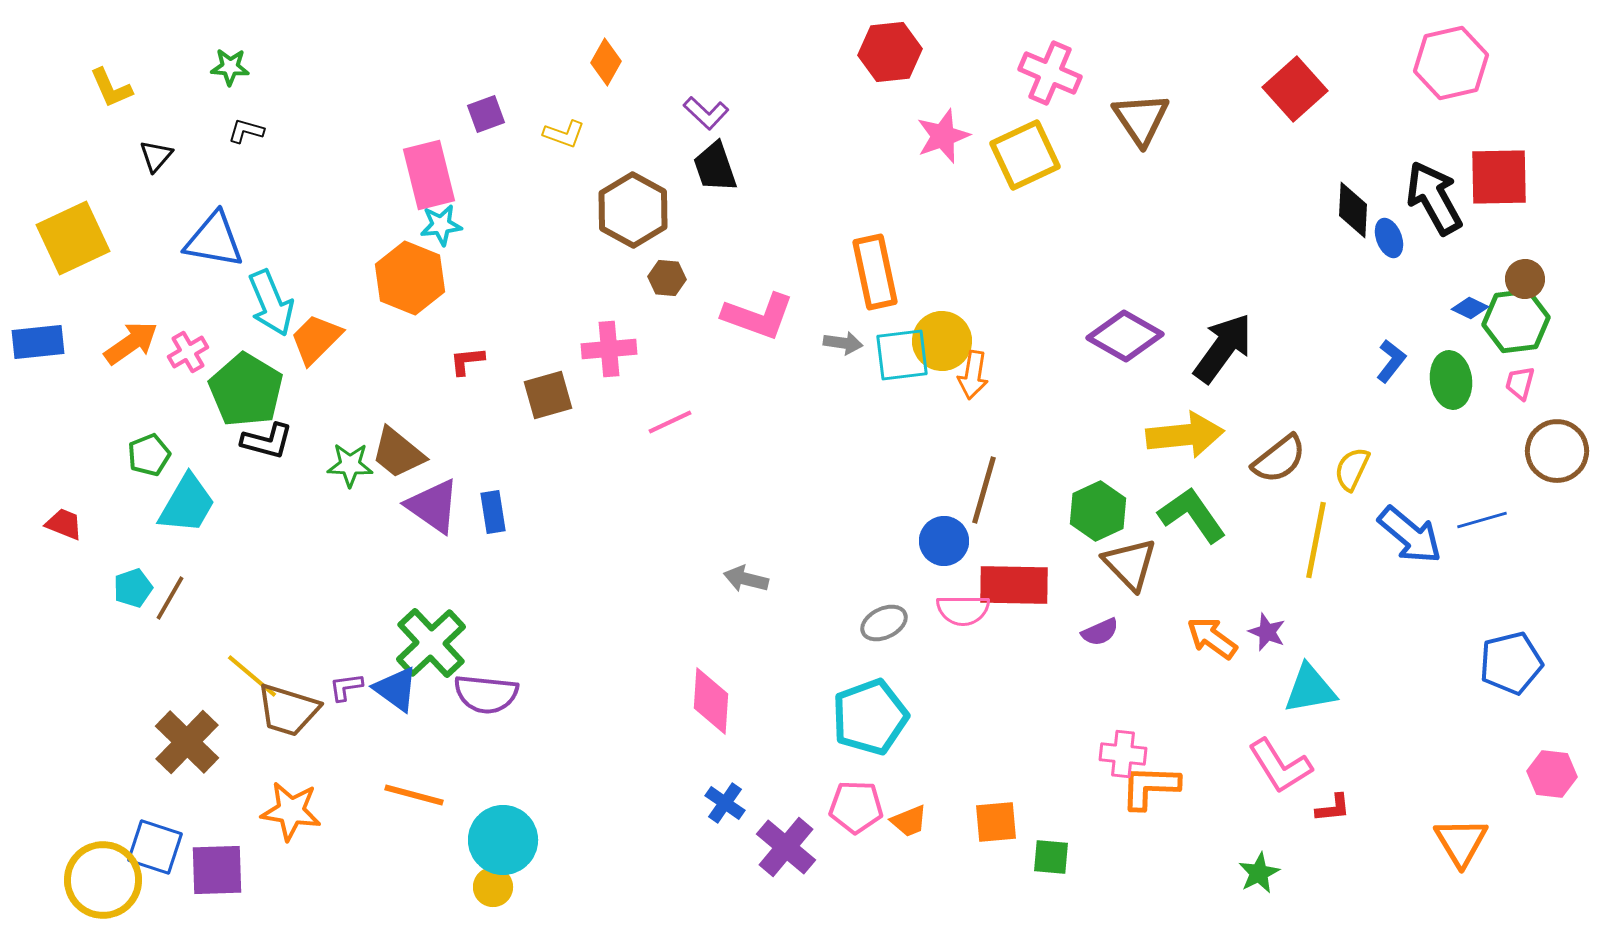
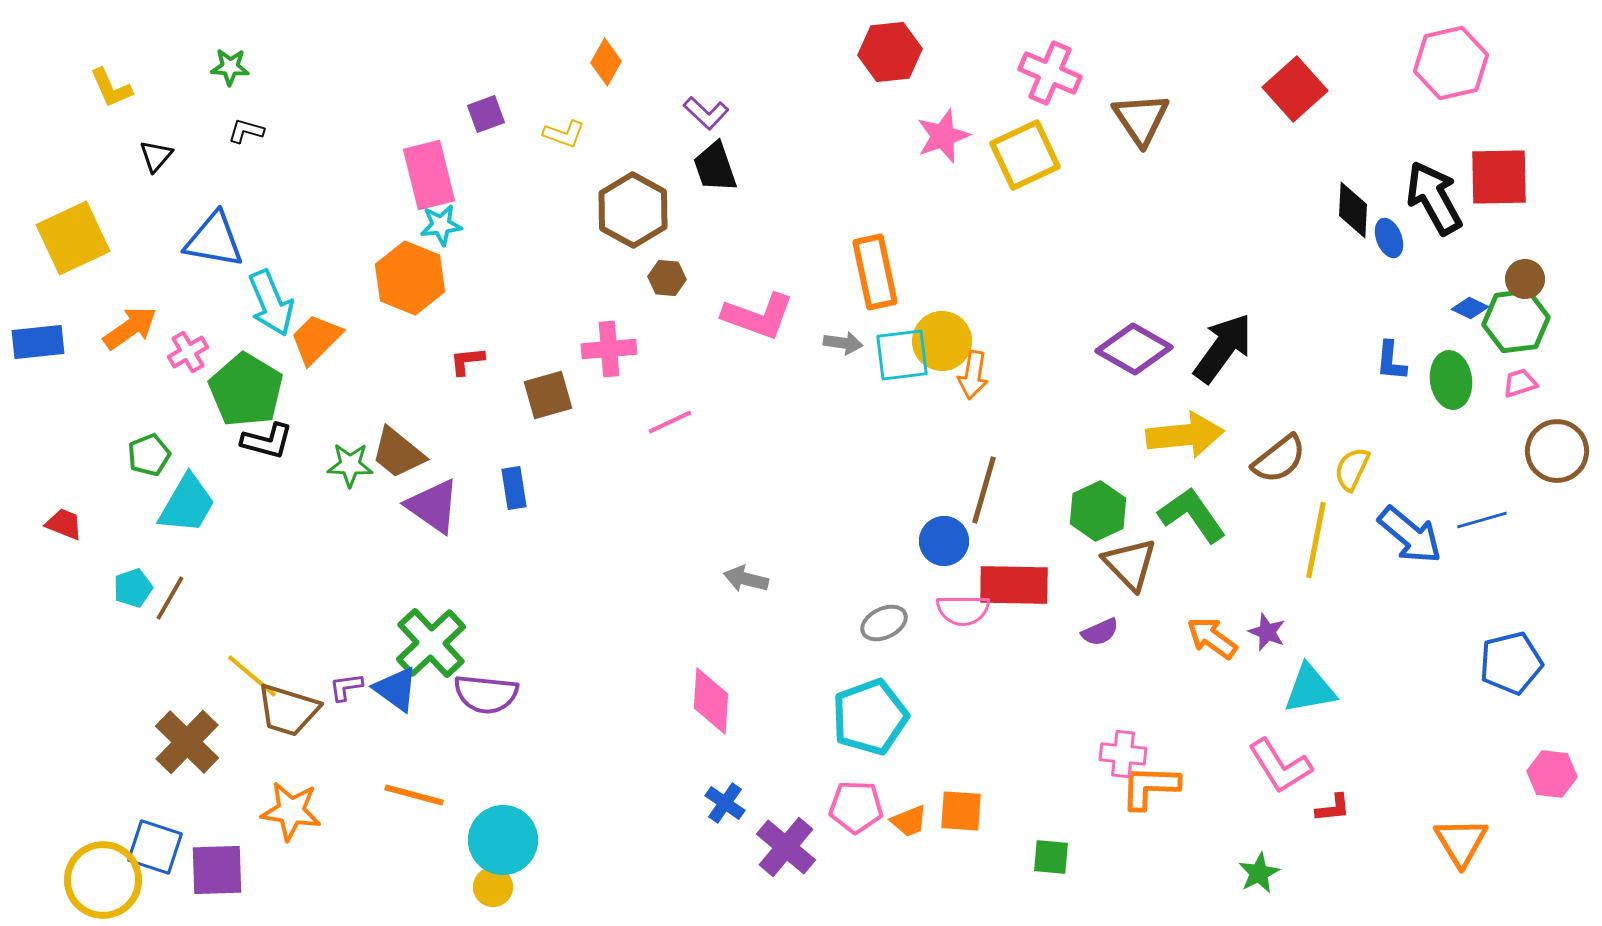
purple diamond at (1125, 336): moved 9 px right, 13 px down
orange arrow at (131, 343): moved 1 px left, 15 px up
blue L-shape at (1391, 361): rotated 147 degrees clockwise
pink trapezoid at (1520, 383): rotated 57 degrees clockwise
blue rectangle at (493, 512): moved 21 px right, 24 px up
orange square at (996, 822): moved 35 px left, 11 px up; rotated 9 degrees clockwise
